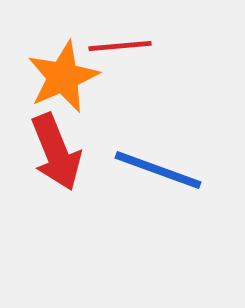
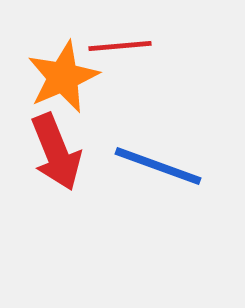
blue line: moved 4 px up
